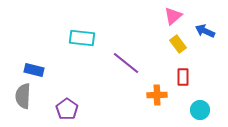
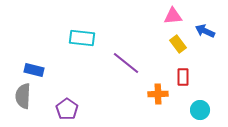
pink triangle: rotated 36 degrees clockwise
orange cross: moved 1 px right, 1 px up
